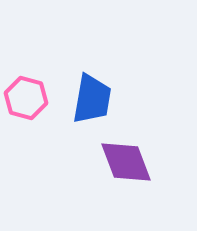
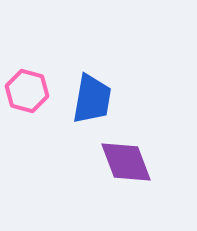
pink hexagon: moved 1 px right, 7 px up
